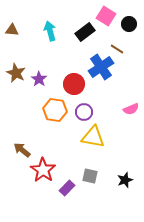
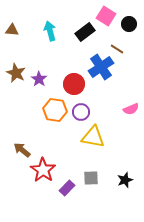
purple circle: moved 3 px left
gray square: moved 1 px right, 2 px down; rotated 14 degrees counterclockwise
